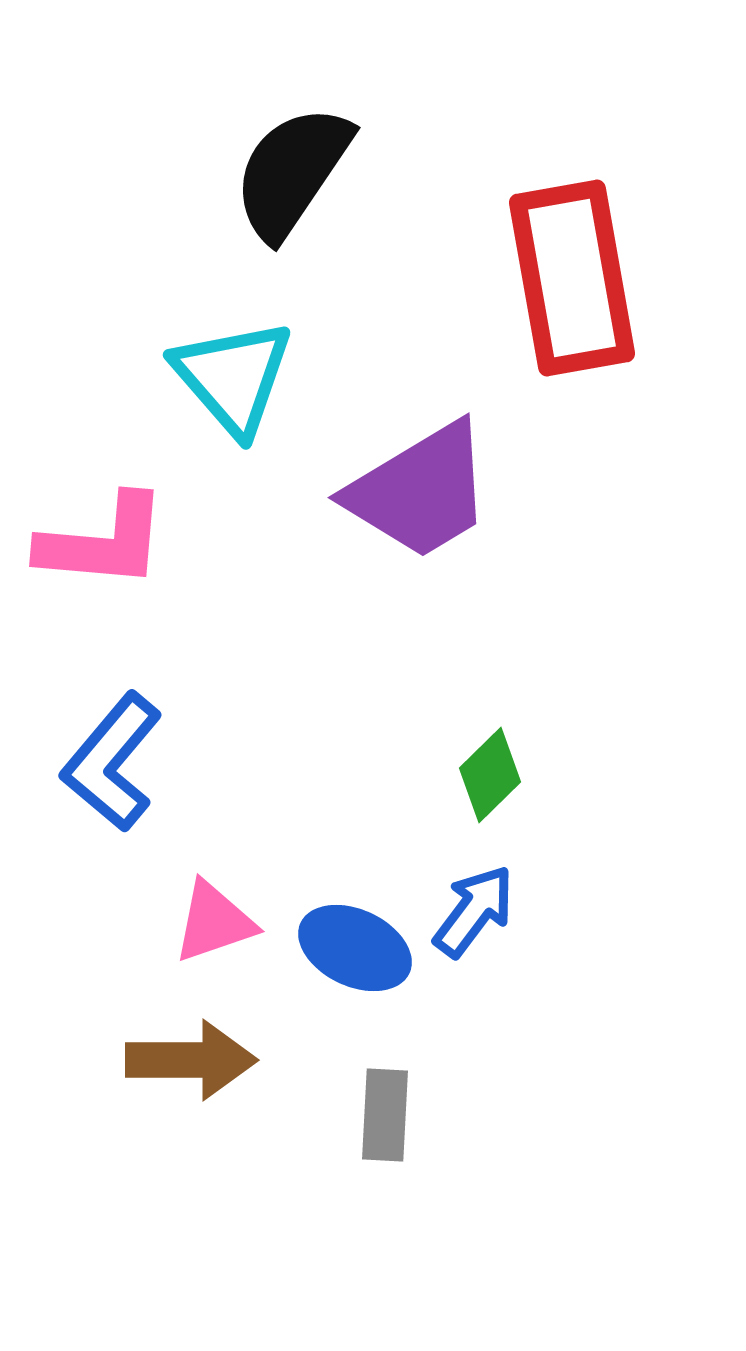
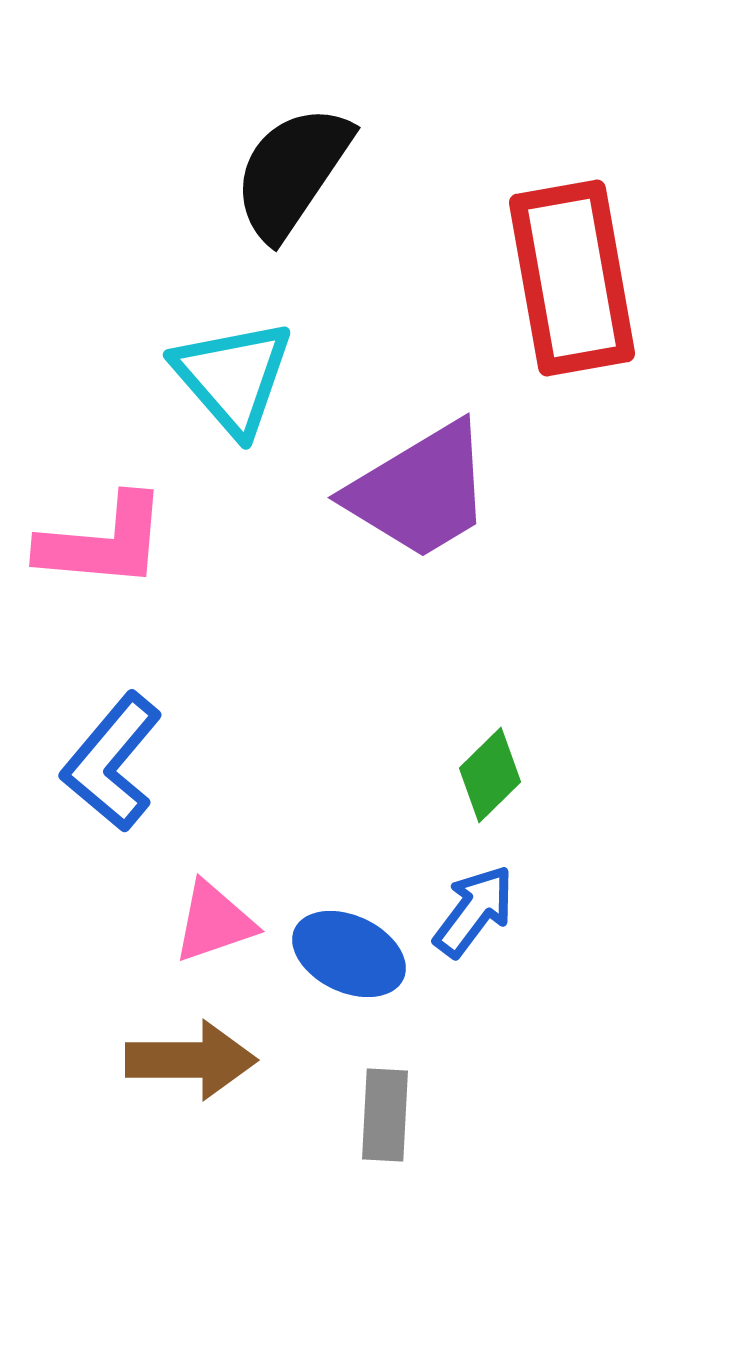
blue ellipse: moved 6 px left, 6 px down
